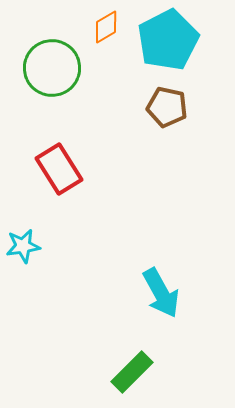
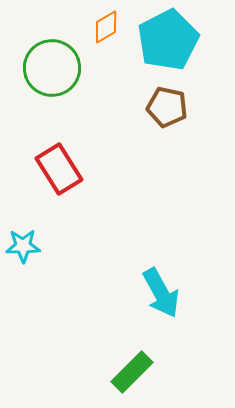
cyan star: rotated 8 degrees clockwise
